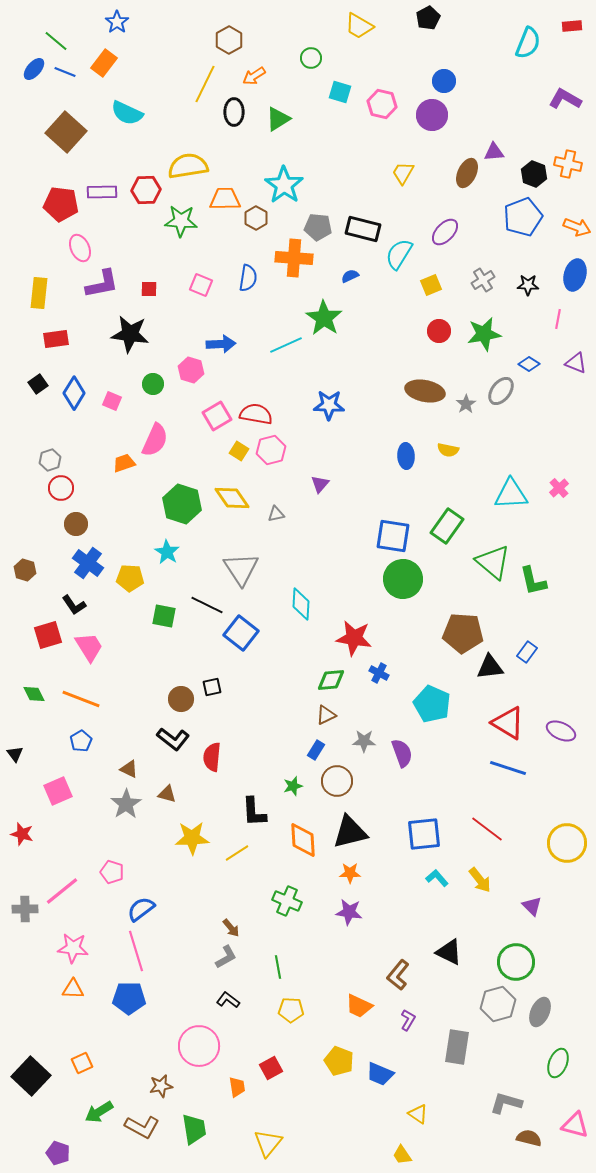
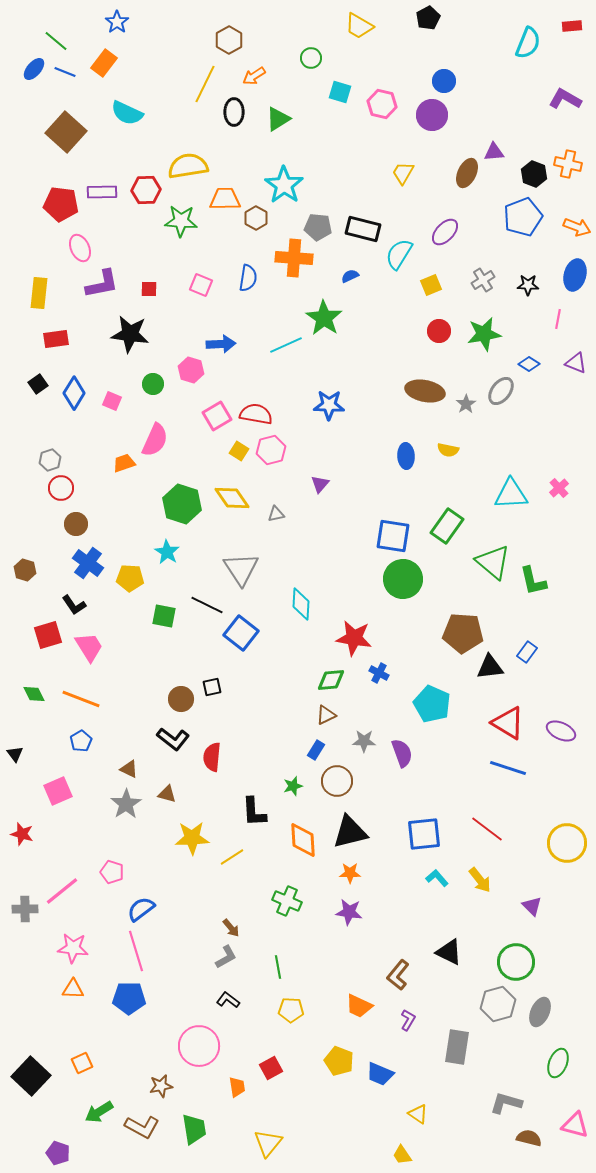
yellow line at (237, 853): moved 5 px left, 4 px down
